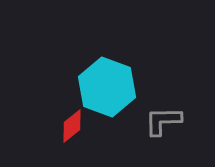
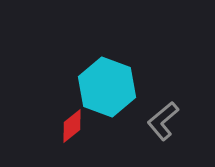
gray L-shape: rotated 39 degrees counterclockwise
